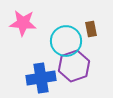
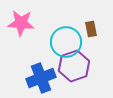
pink star: moved 2 px left
cyan circle: moved 1 px down
blue cross: rotated 12 degrees counterclockwise
